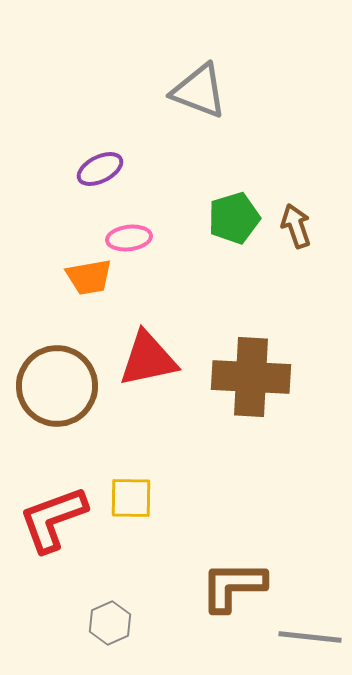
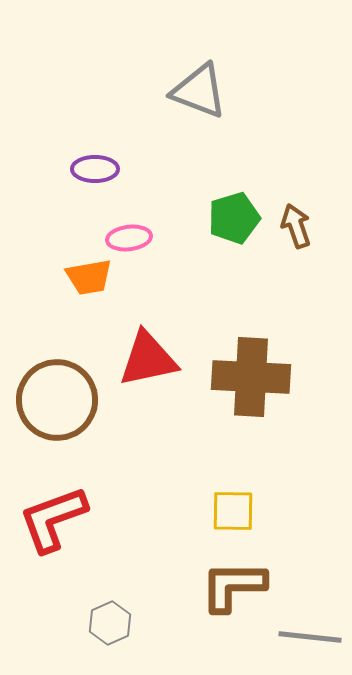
purple ellipse: moved 5 px left; rotated 27 degrees clockwise
brown circle: moved 14 px down
yellow square: moved 102 px right, 13 px down
